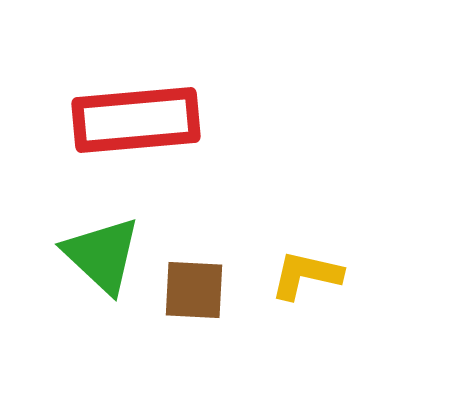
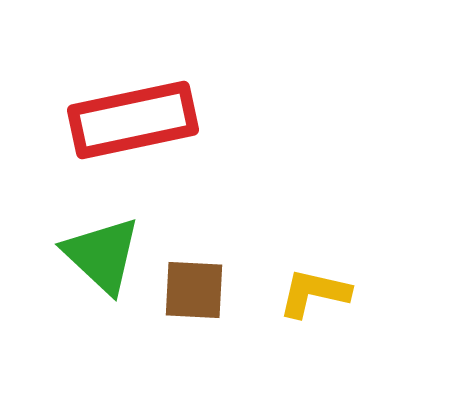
red rectangle: moved 3 px left; rotated 7 degrees counterclockwise
yellow L-shape: moved 8 px right, 18 px down
